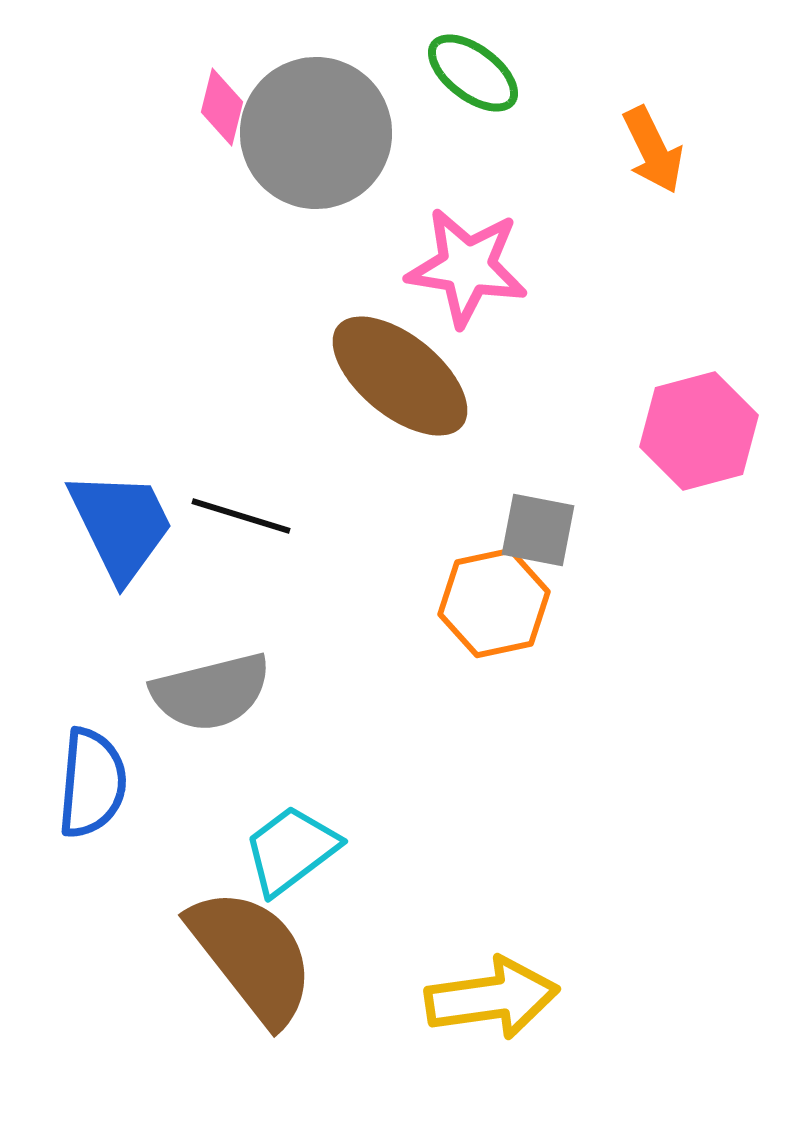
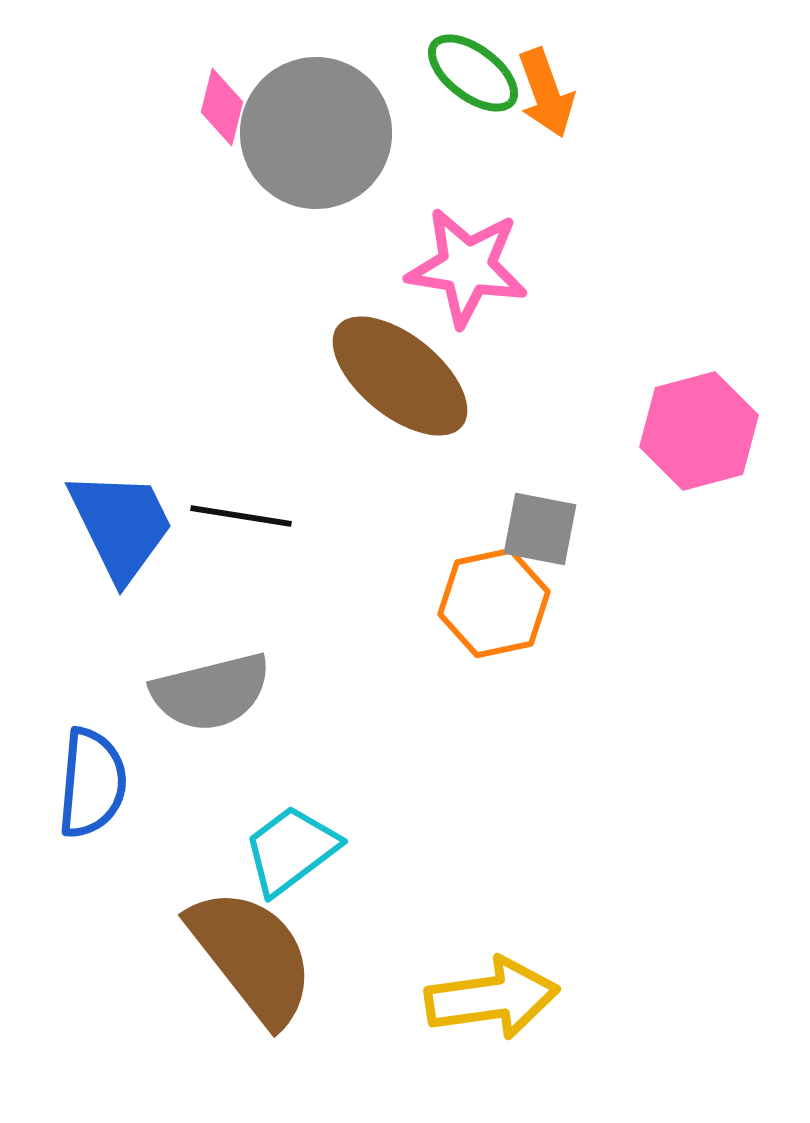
orange arrow: moved 107 px left, 57 px up; rotated 6 degrees clockwise
black line: rotated 8 degrees counterclockwise
gray square: moved 2 px right, 1 px up
